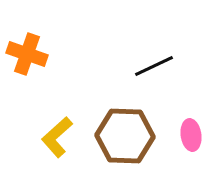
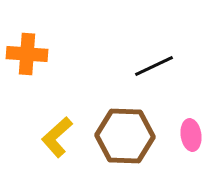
orange cross: rotated 15 degrees counterclockwise
